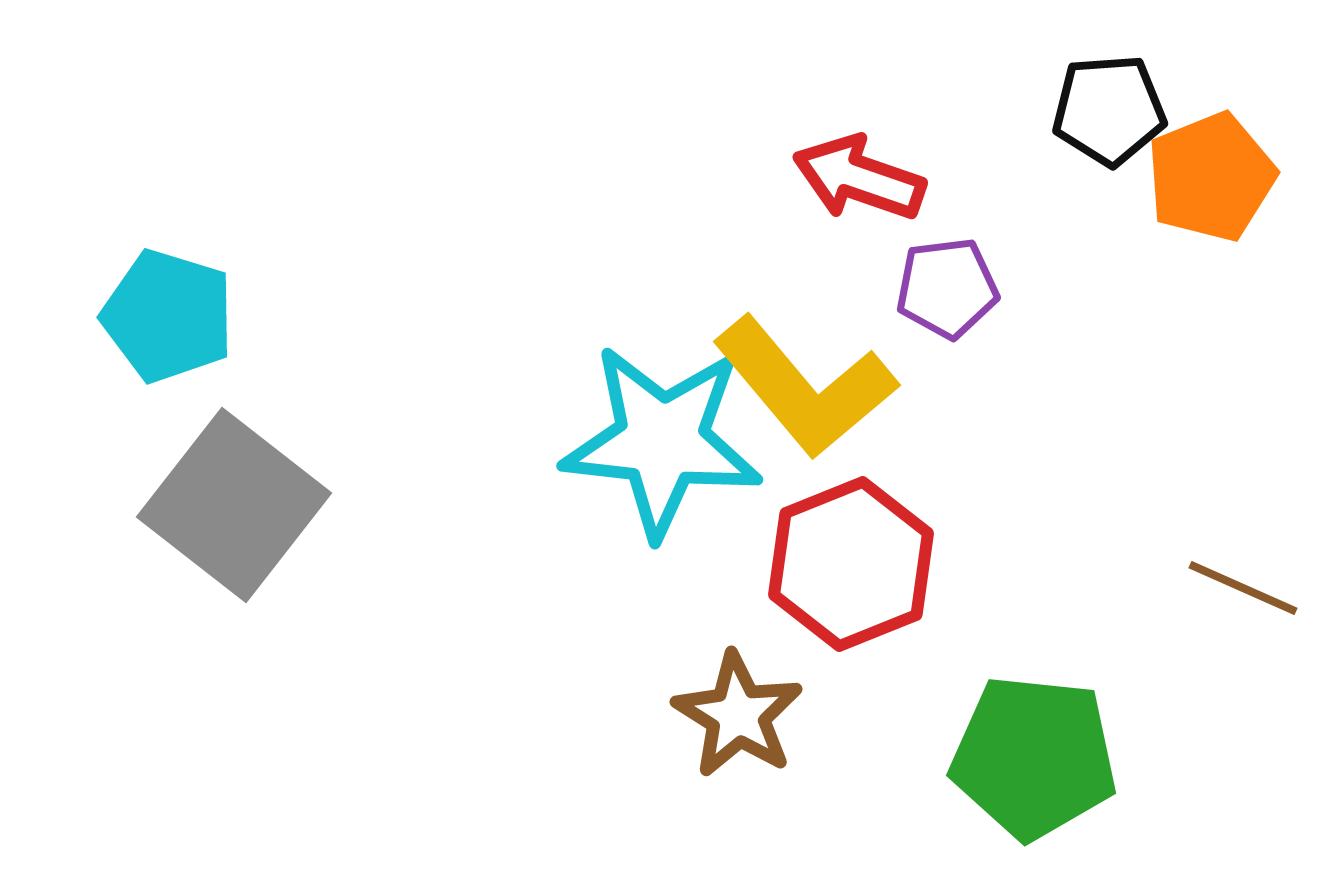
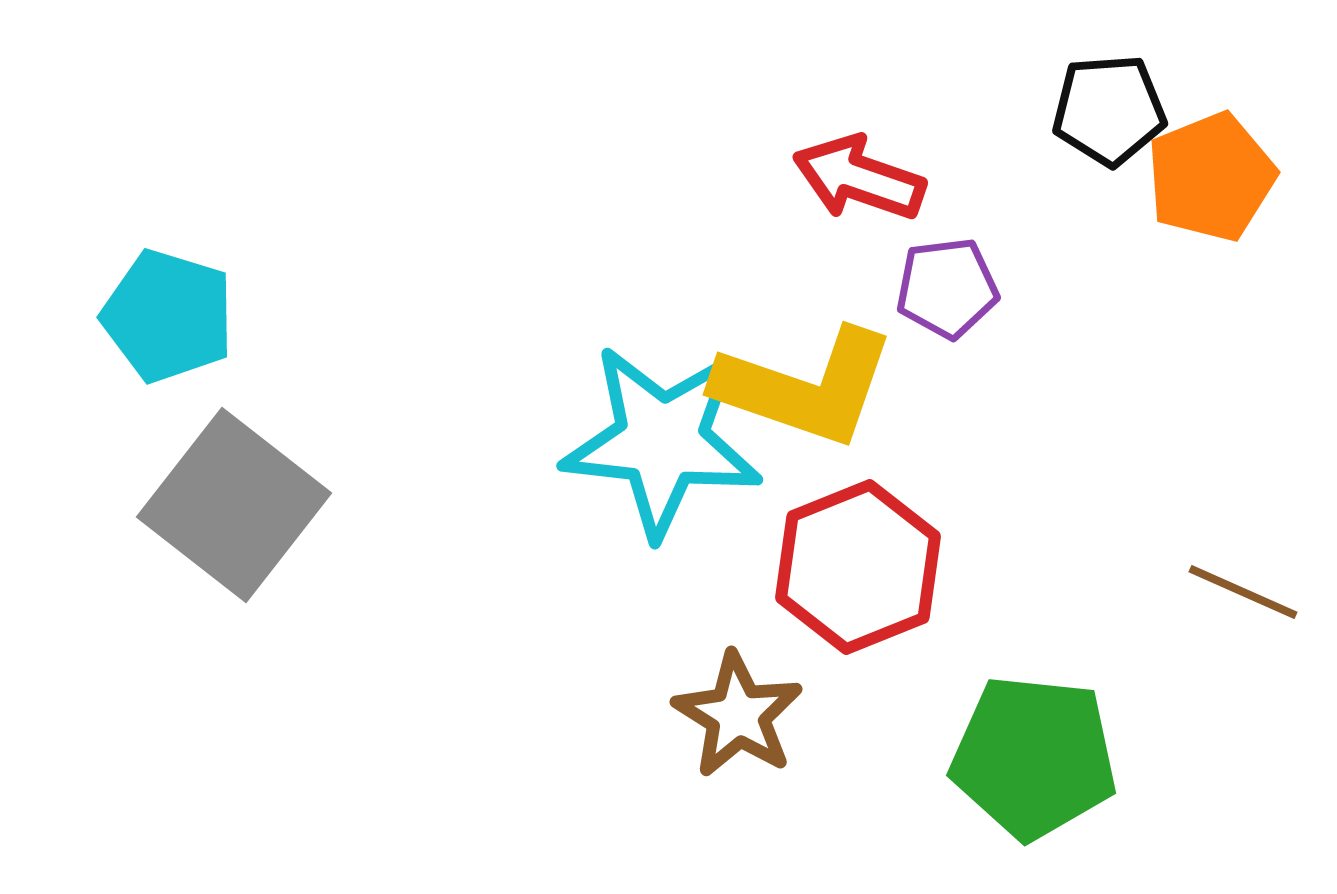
yellow L-shape: rotated 31 degrees counterclockwise
red hexagon: moved 7 px right, 3 px down
brown line: moved 4 px down
